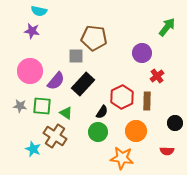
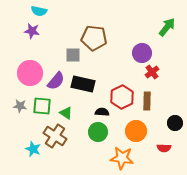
gray square: moved 3 px left, 1 px up
pink circle: moved 2 px down
red cross: moved 5 px left, 4 px up
black rectangle: rotated 60 degrees clockwise
black semicircle: rotated 120 degrees counterclockwise
red semicircle: moved 3 px left, 3 px up
